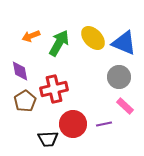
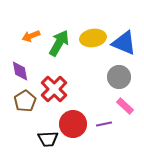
yellow ellipse: rotated 55 degrees counterclockwise
red cross: rotated 32 degrees counterclockwise
